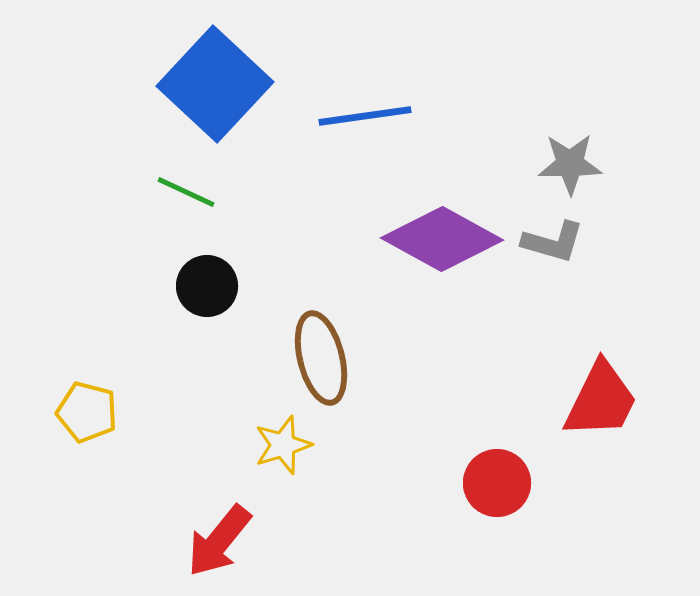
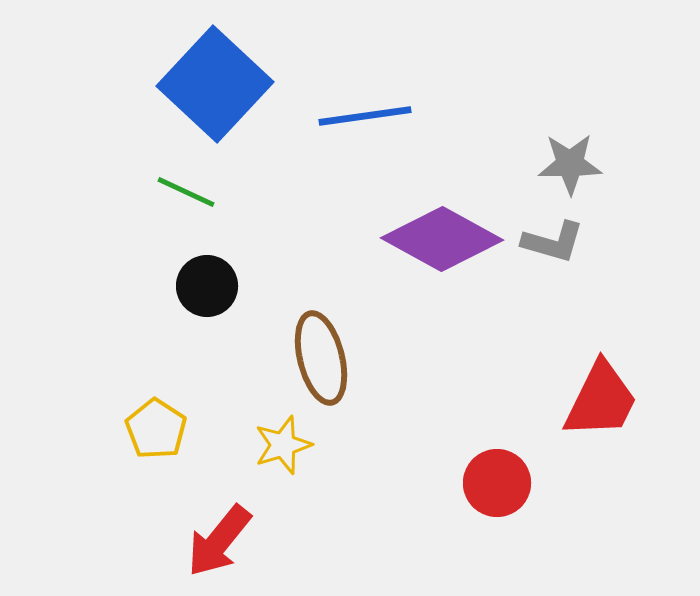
yellow pentagon: moved 69 px right, 17 px down; rotated 18 degrees clockwise
